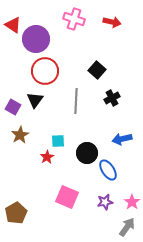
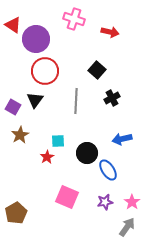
red arrow: moved 2 px left, 10 px down
